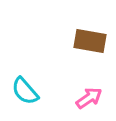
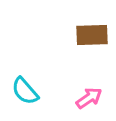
brown rectangle: moved 2 px right, 6 px up; rotated 12 degrees counterclockwise
